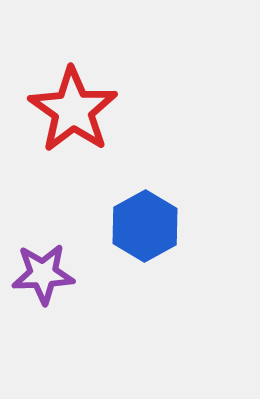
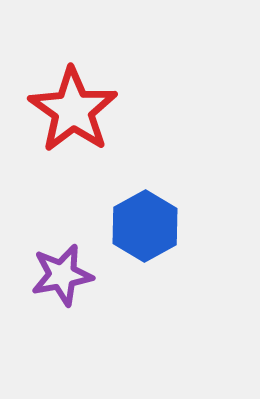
purple star: moved 19 px right, 1 px down; rotated 8 degrees counterclockwise
